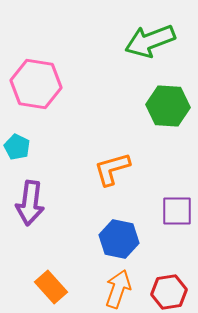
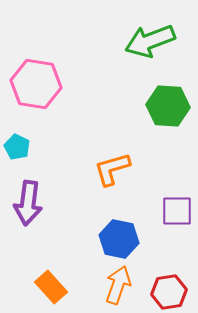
purple arrow: moved 2 px left
orange arrow: moved 4 px up
